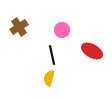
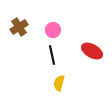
pink circle: moved 9 px left
yellow semicircle: moved 10 px right, 5 px down
